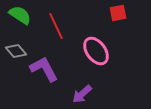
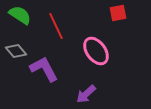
purple arrow: moved 4 px right
